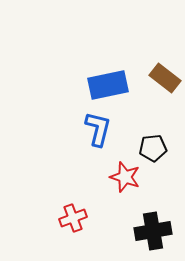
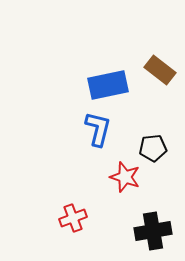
brown rectangle: moved 5 px left, 8 px up
